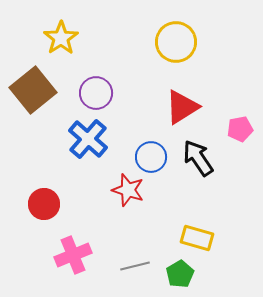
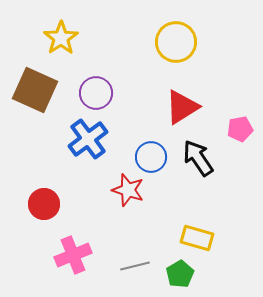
brown square: moved 2 px right; rotated 27 degrees counterclockwise
blue cross: rotated 12 degrees clockwise
